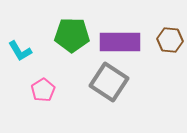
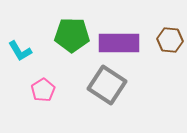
purple rectangle: moved 1 px left, 1 px down
gray square: moved 2 px left, 3 px down
